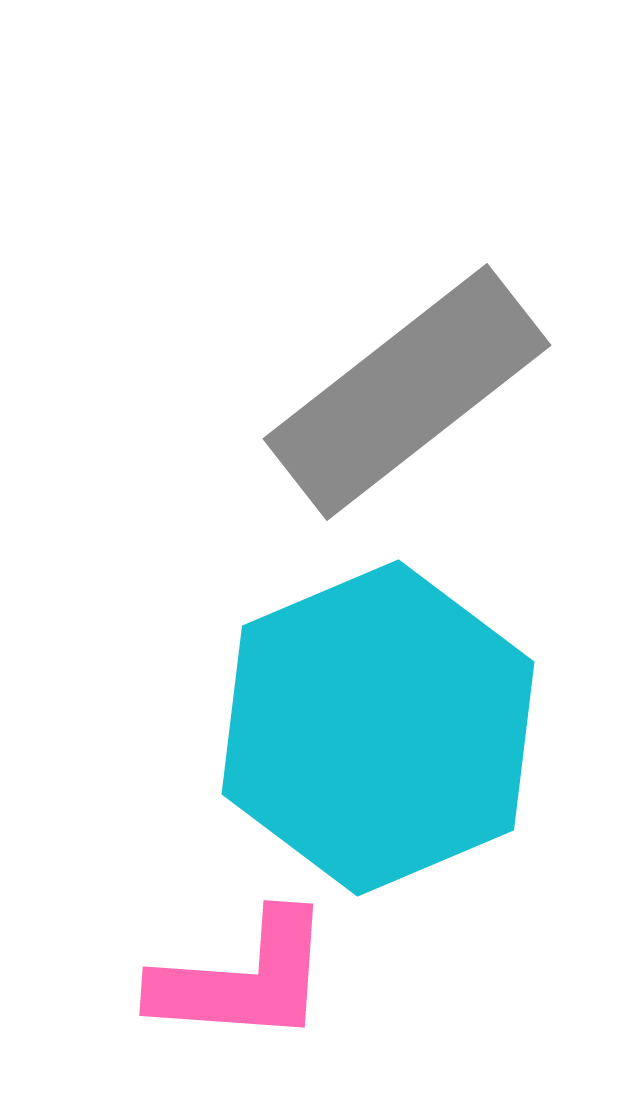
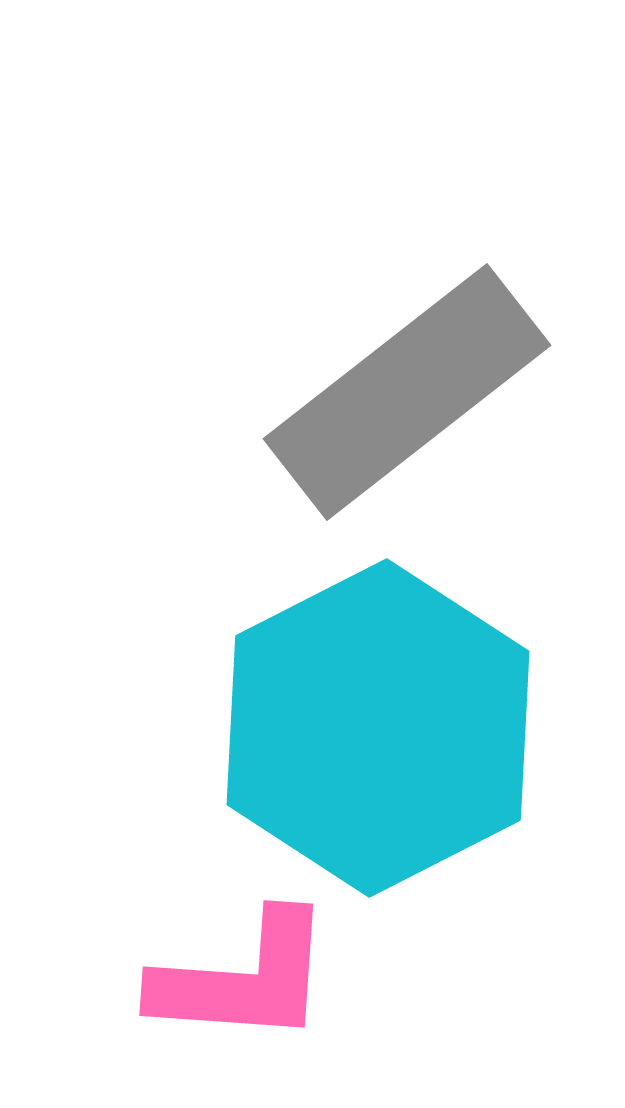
cyan hexagon: rotated 4 degrees counterclockwise
